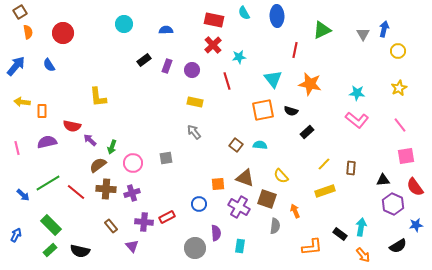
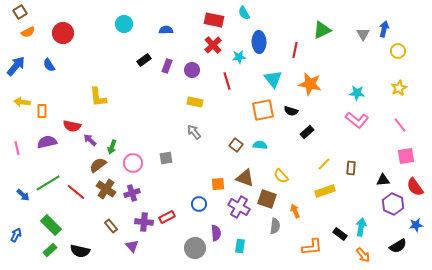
blue ellipse at (277, 16): moved 18 px left, 26 px down
orange semicircle at (28, 32): rotated 72 degrees clockwise
brown cross at (106, 189): rotated 30 degrees clockwise
